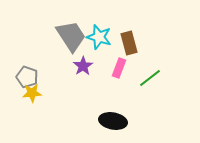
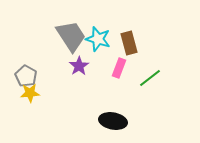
cyan star: moved 1 px left, 2 px down
purple star: moved 4 px left
gray pentagon: moved 1 px left, 1 px up; rotated 10 degrees clockwise
yellow star: moved 2 px left
